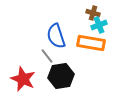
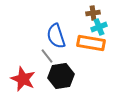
brown cross: rotated 24 degrees counterclockwise
cyan cross: moved 2 px down
